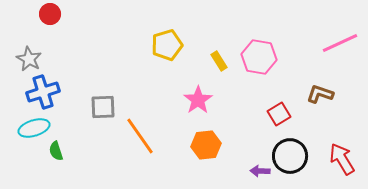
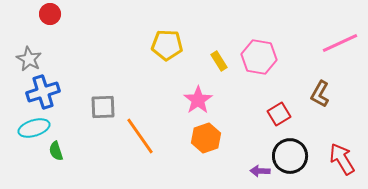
yellow pentagon: rotated 20 degrees clockwise
brown L-shape: rotated 80 degrees counterclockwise
orange hexagon: moved 7 px up; rotated 12 degrees counterclockwise
